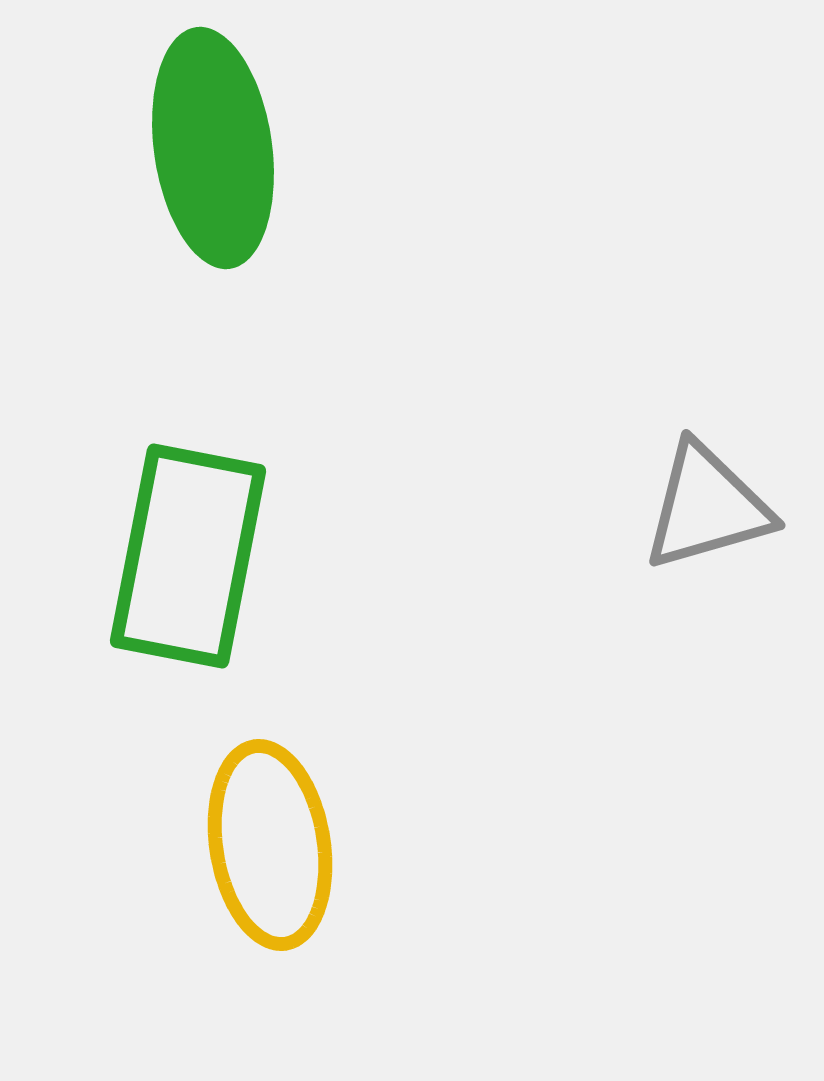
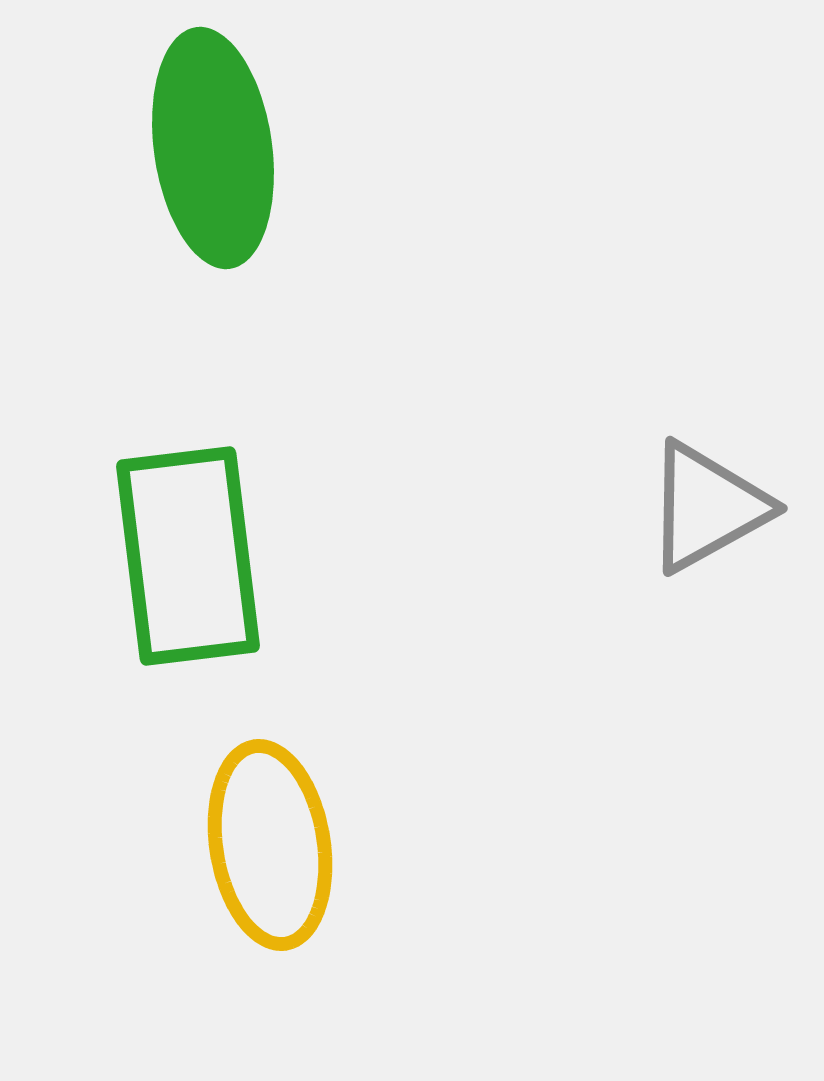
gray triangle: rotated 13 degrees counterclockwise
green rectangle: rotated 18 degrees counterclockwise
